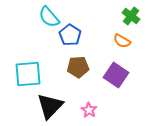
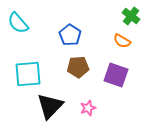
cyan semicircle: moved 31 px left, 6 px down
purple square: rotated 15 degrees counterclockwise
pink star: moved 1 px left, 2 px up; rotated 21 degrees clockwise
